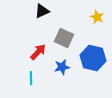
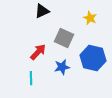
yellow star: moved 7 px left, 1 px down
